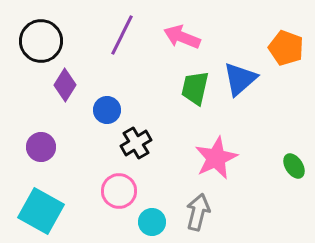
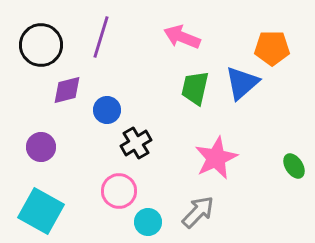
purple line: moved 21 px left, 2 px down; rotated 9 degrees counterclockwise
black circle: moved 4 px down
orange pentagon: moved 14 px left; rotated 20 degrees counterclockwise
blue triangle: moved 2 px right, 4 px down
purple diamond: moved 2 px right, 5 px down; rotated 44 degrees clockwise
gray arrow: rotated 30 degrees clockwise
cyan circle: moved 4 px left
